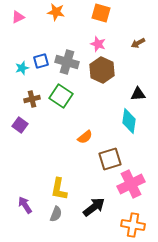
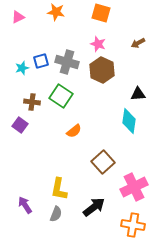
brown cross: moved 3 px down; rotated 21 degrees clockwise
orange semicircle: moved 11 px left, 6 px up
brown square: moved 7 px left, 3 px down; rotated 25 degrees counterclockwise
pink cross: moved 3 px right, 3 px down
